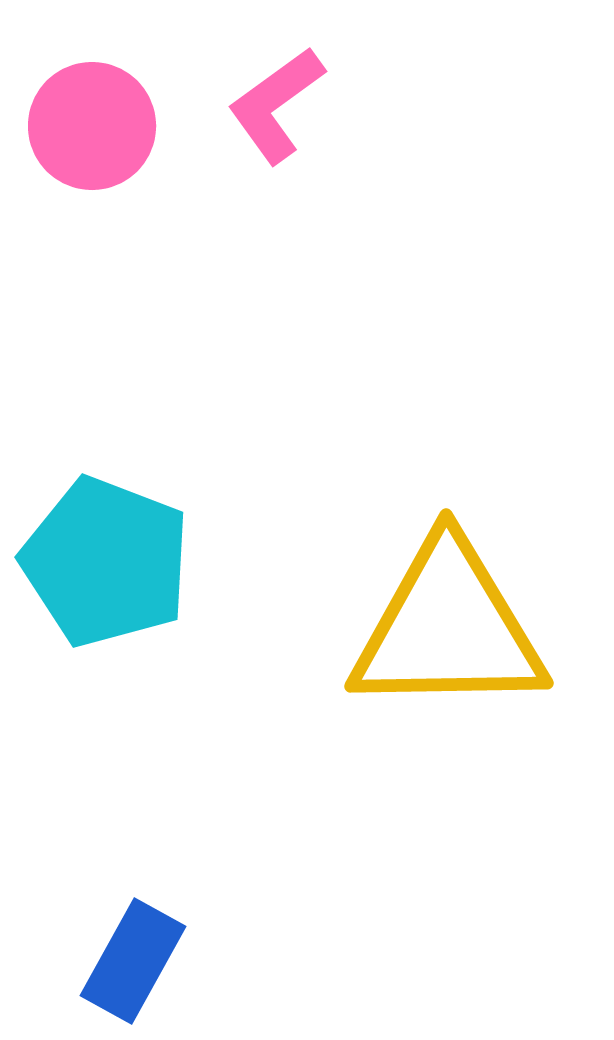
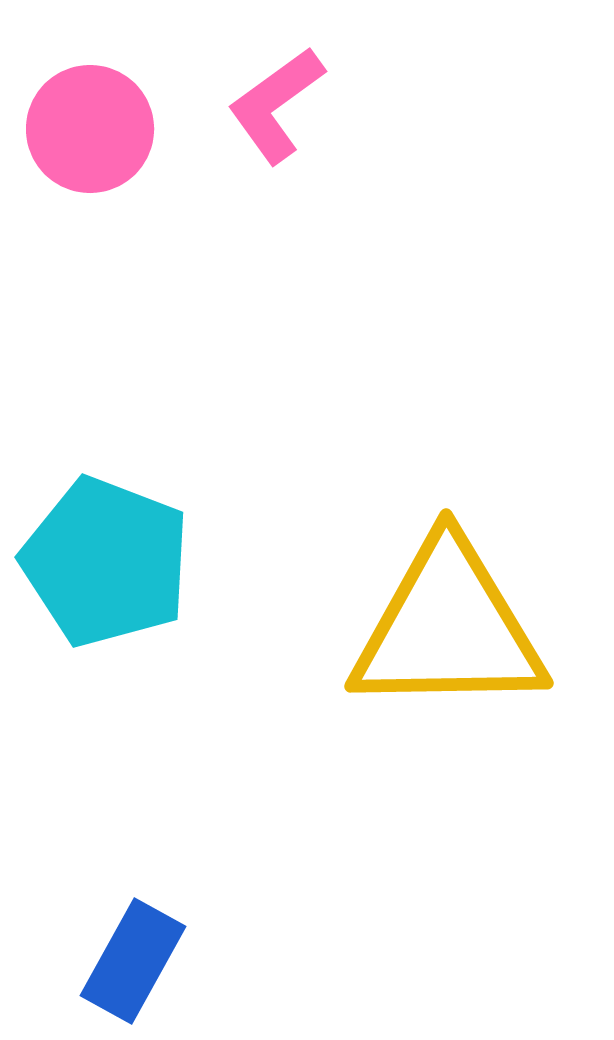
pink circle: moved 2 px left, 3 px down
